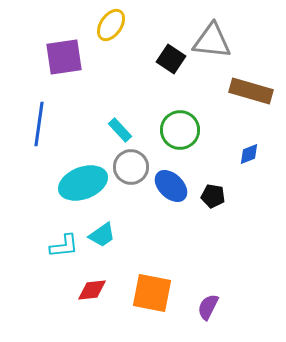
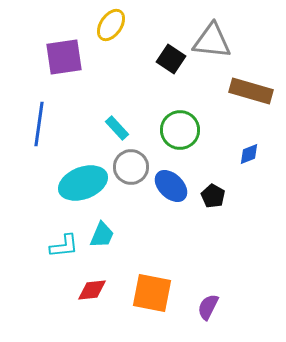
cyan rectangle: moved 3 px left, 2 px up
black pentagon: rotated 20 degrees clockwise
cyan trapezoid: rotated 32 degrees counterclockwise
